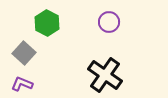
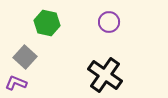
green hexagon: rotated 15 degrees counterclockwise
gray square: moved 1 px right, 4 px down
purple L-shape: moved 6 px left, 1 px up
